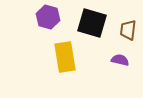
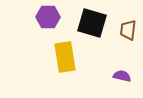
purple hexagon: rotated 15 degrees counterclockwise
purple semicircle: moved 2 px right, 16 px down
